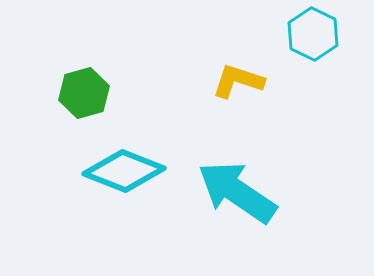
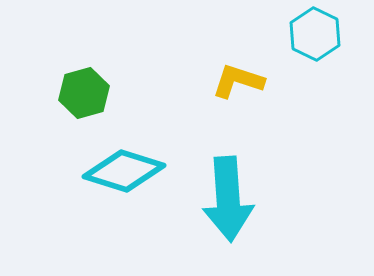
cyan hexagon: moved 2 px right
cyan diamond: rotated 4 degrees counterclockwise
cyan arrow: moved 9 px left, 7 px down; rotated 128 degrees counterclockwise
